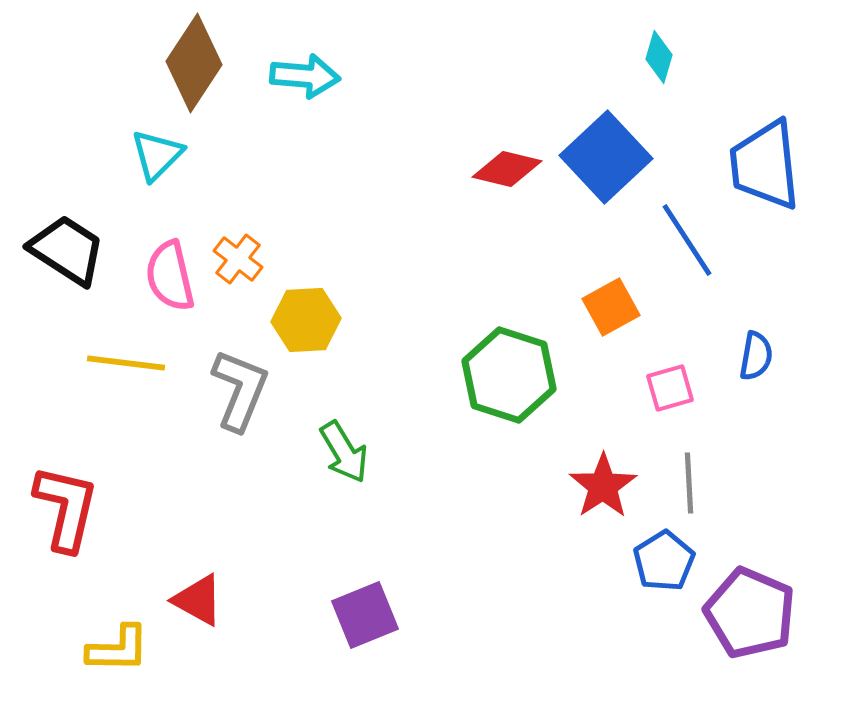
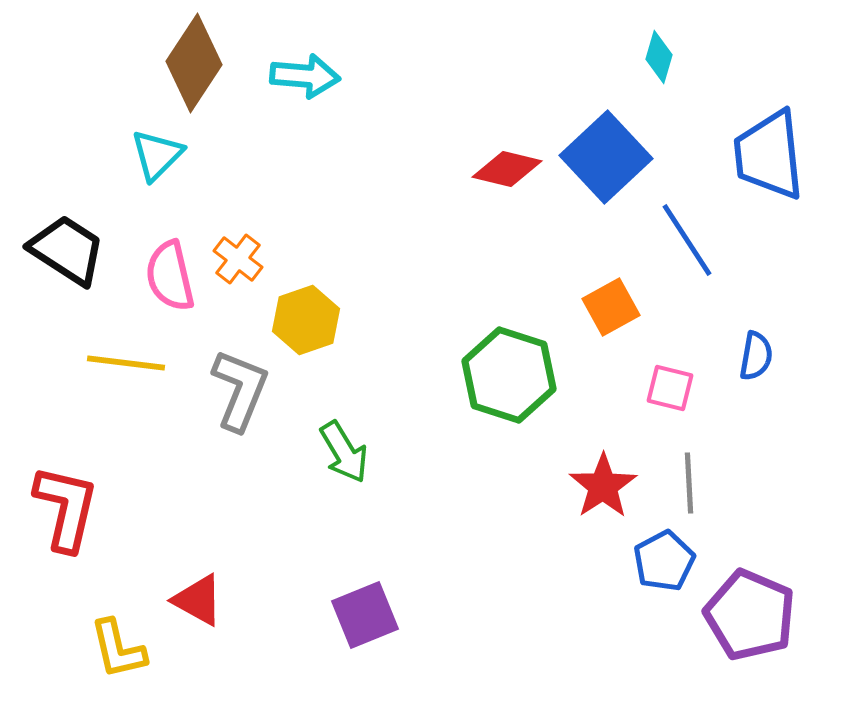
blue trapezoid: moved 4 px right, 10 px up
yellow hexagon: rotated 16 degrees counterclockwise
pink square: rotated 30 degrees clockwise
blue pentagon: rotated 4 degrees clockwise
purple pentagon: moved 2 px down
yellow L-shape: rotated 76 degrees clockwise
